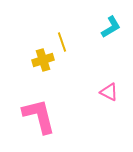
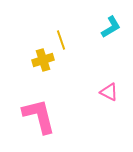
yellow line: moved 1 px left, 2 px up
